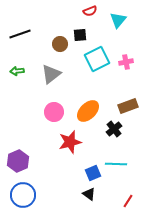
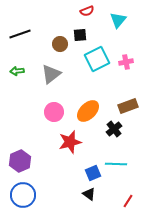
red semicircle: moved 3 px left
purple hexagon: moved 2 px right
